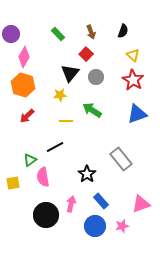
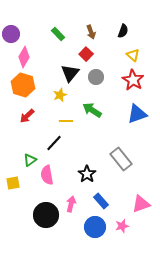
yellow star: rotated 16 degrees counterclockwise
black line: moved 1 px left, 4 px up; rotated 18 degrees counterclockwise
pink semicircle: moved 4 px right, 2 px up
blue circle: moved 1 px down
